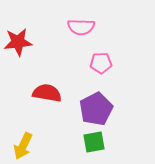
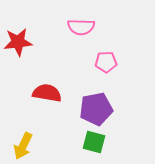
pink pentagon: moved 5 px right, 1 px up
purple pentagon: rotated 16 degrees clockwise
green square: rotated 25 degrees clockwise
